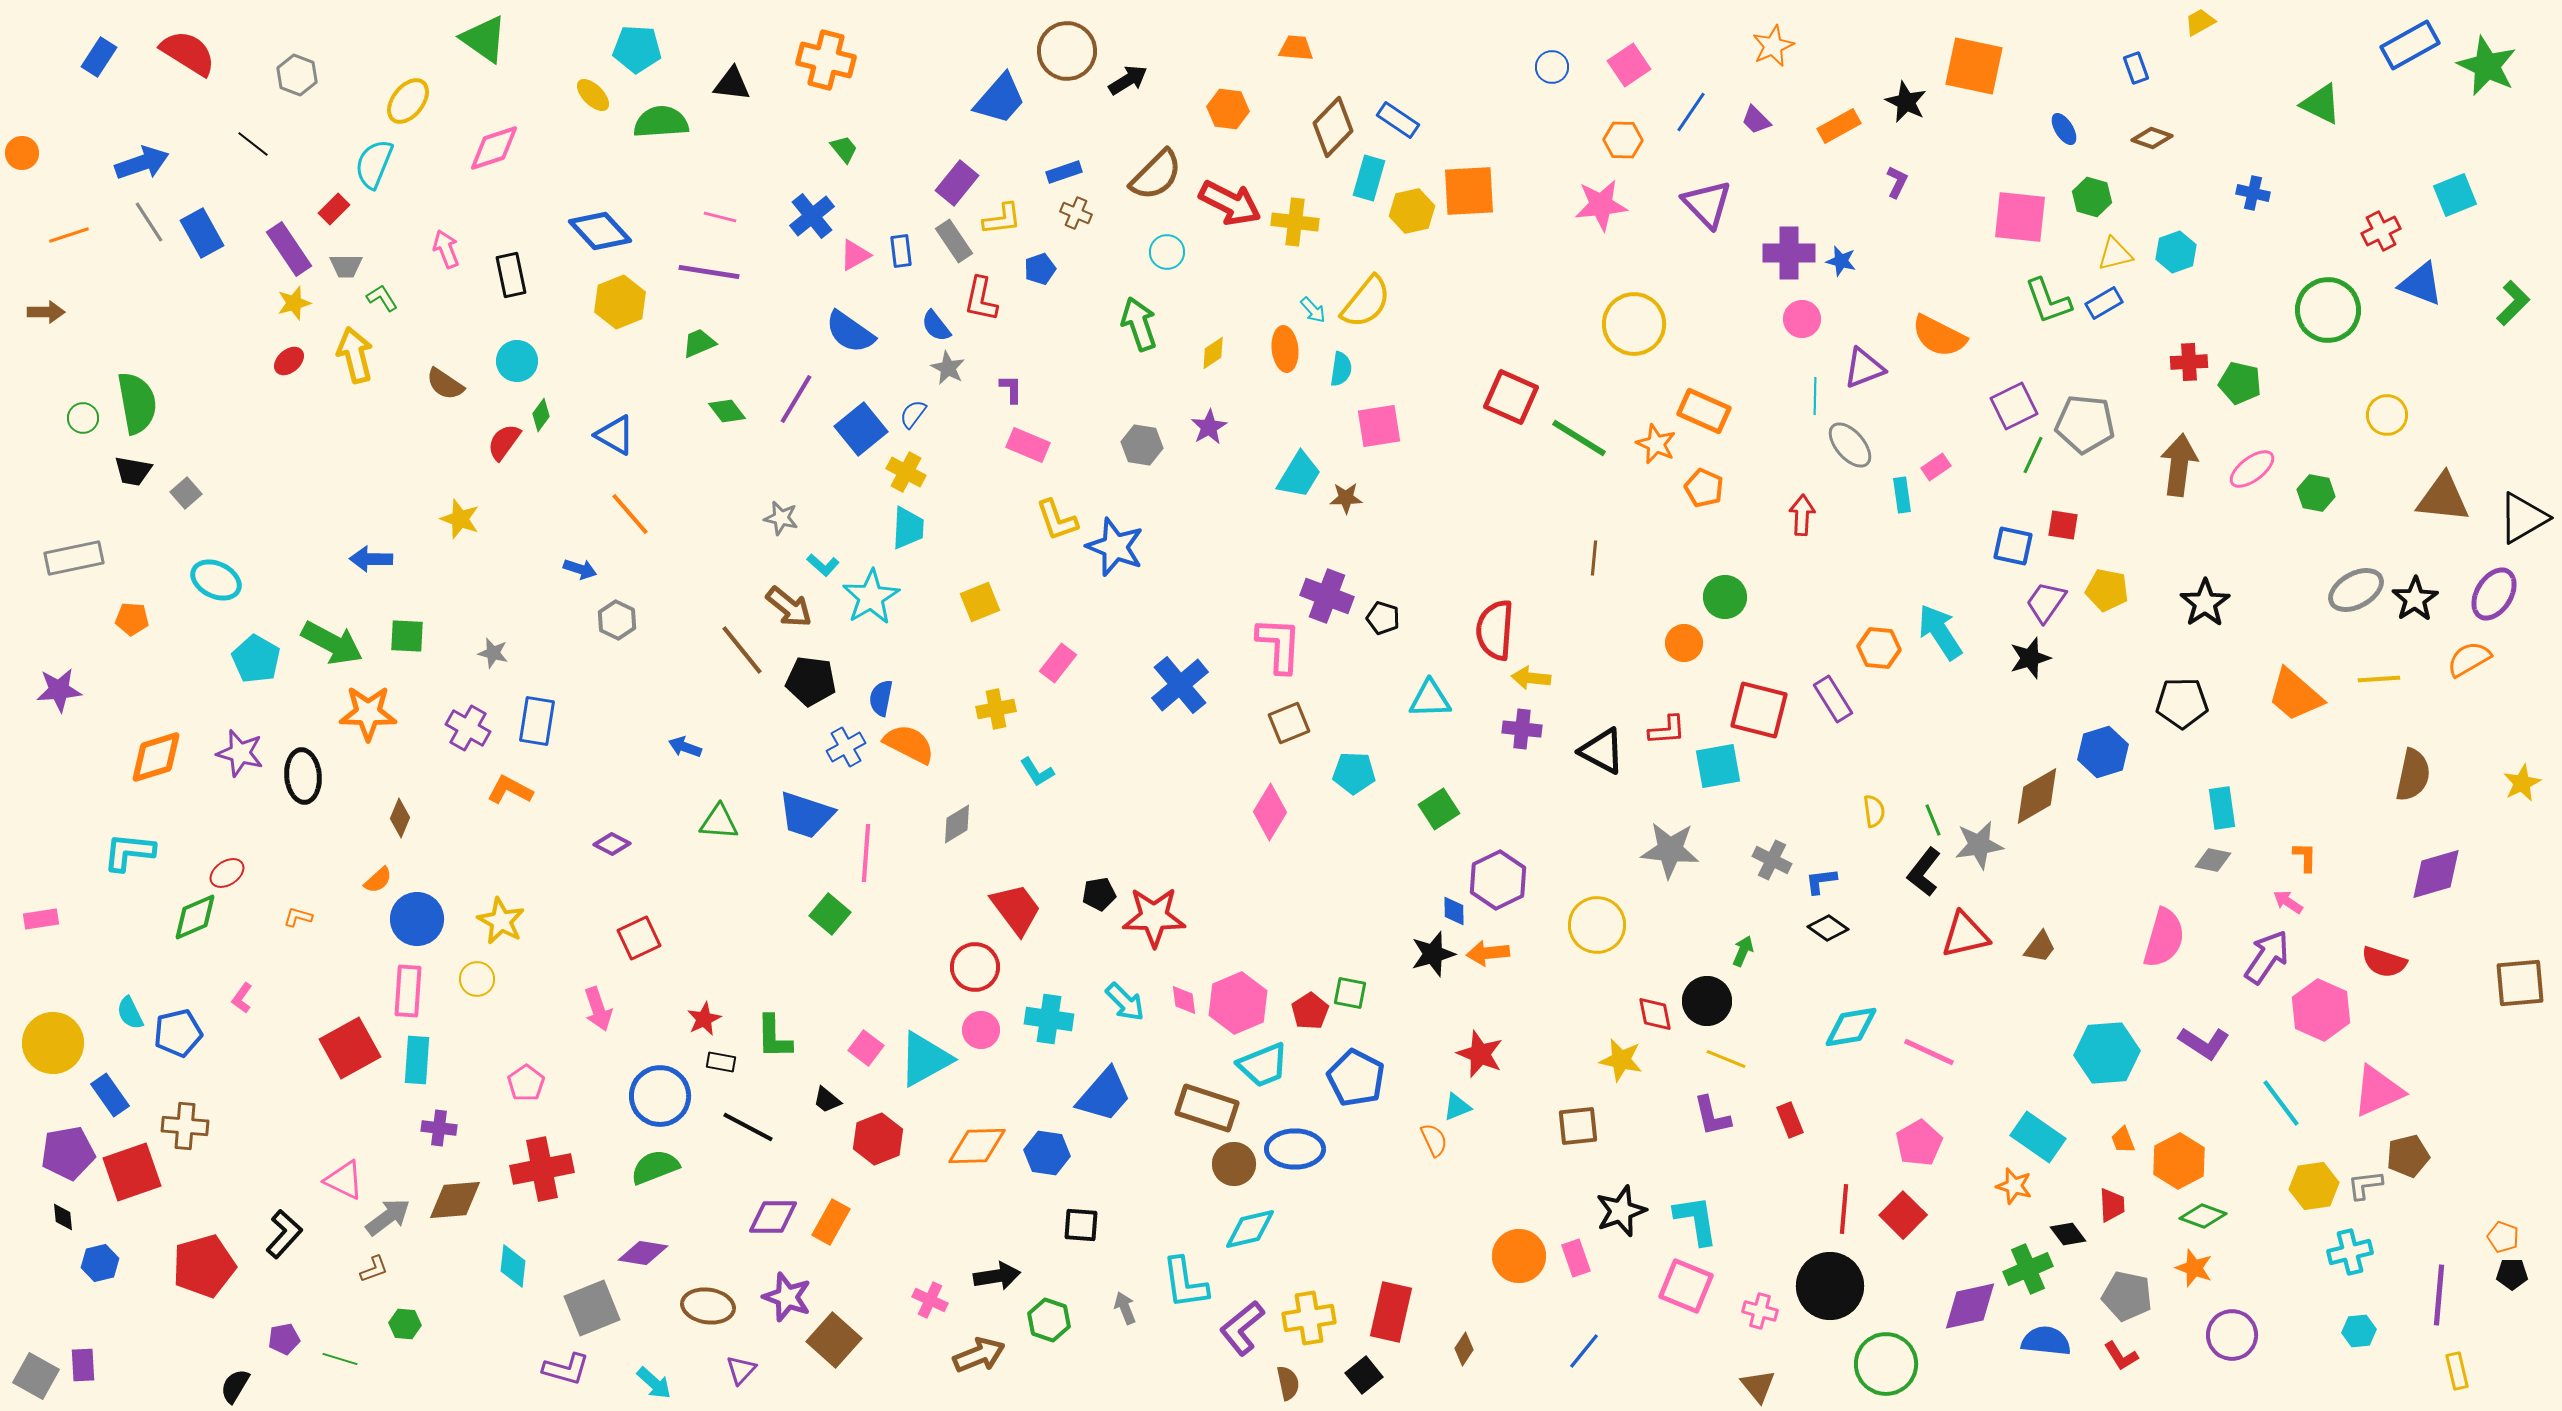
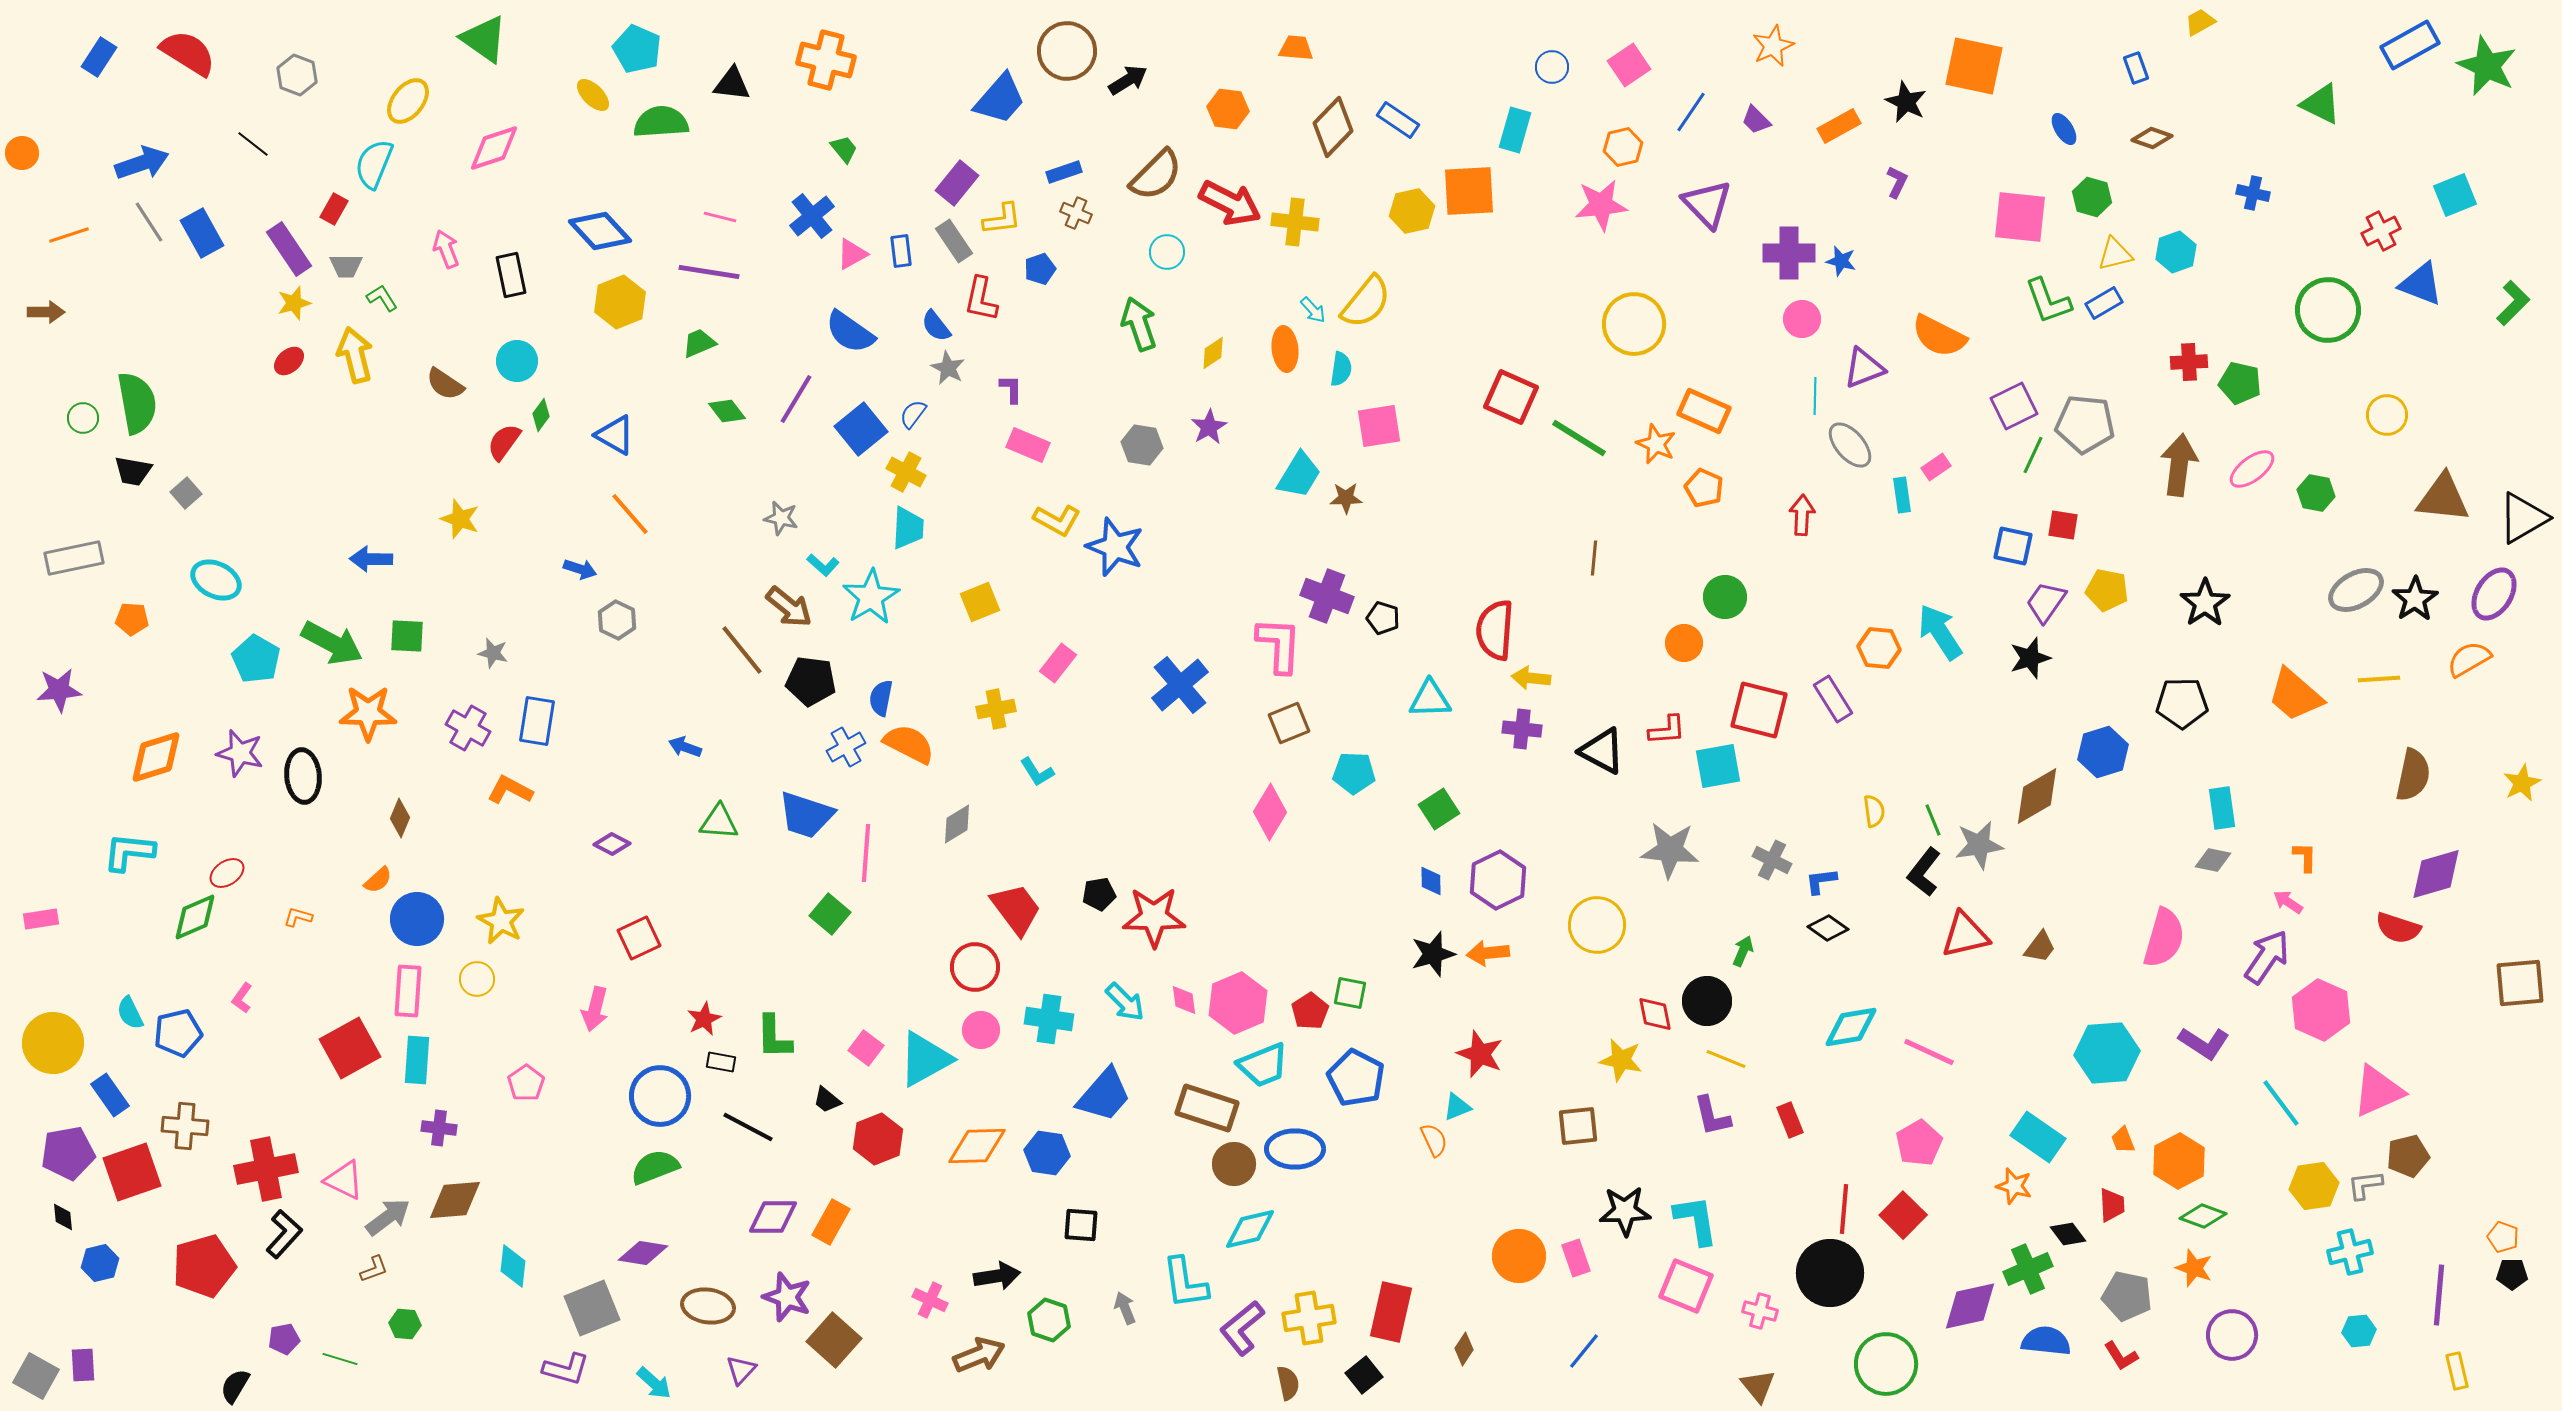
cyan pentagon at (637, 49): rotated 21 degrees clockwise
orange hexagon at (1623, 140): moved 7 px down; rotated 15 degrees counterclockwise
cyan rectangle at (1369, 178): moved 146 px right, 48 px up
red rectangle at (334, 209): rotated 16 degrees counterclockwise
pink triangle at (855, 255): moved 3 px left, 1 px up
yellow L-shape at (1057, 520): rotated 42 degrees counterclockwise
blue diamond at (1454, 911): moved 23 px left, 30 px up
red semicircle at (2384, 962): moved 14 px right, 34 px up
pink arrow at (598, 1009): moved 3 px left; rotated 33 degrees clockwise
red cross at (542, 1169): moved 276 px left
black star at (1621, 1211): moved 4 px right; rotated 18 degrees clockwise
black circle at (1830, 1286): moved 13 px up
